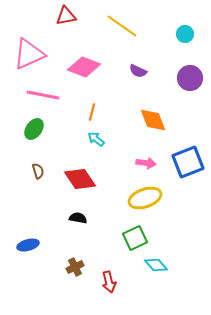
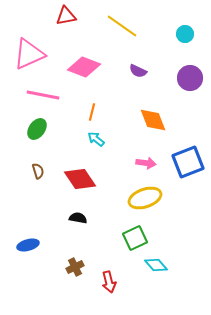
green ellipse: moved 3 px right
